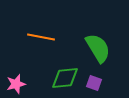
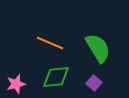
orange line: moved 9 px right, 6 px down; rotated 12 degrees clockwise
green diamond: moved 9 px left, 1 px up
purple square: rotated 21 degrees clockwise
